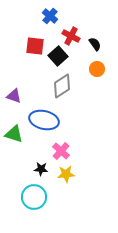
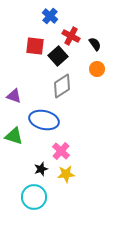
green triangle: moved 2 px down
black star: rotated 24 degrees counterclockwise
